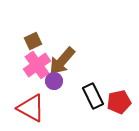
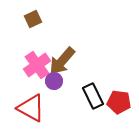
brown square: moved 22 px up
red pentagon: rotated 20 degrees clockwise
